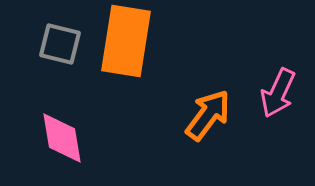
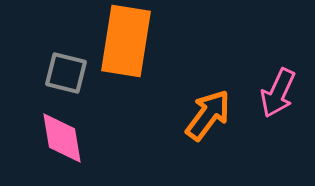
gray square: moved 6 px right, 29 px down
